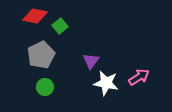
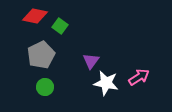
green square: rotated 14 degrees counterclockwise
